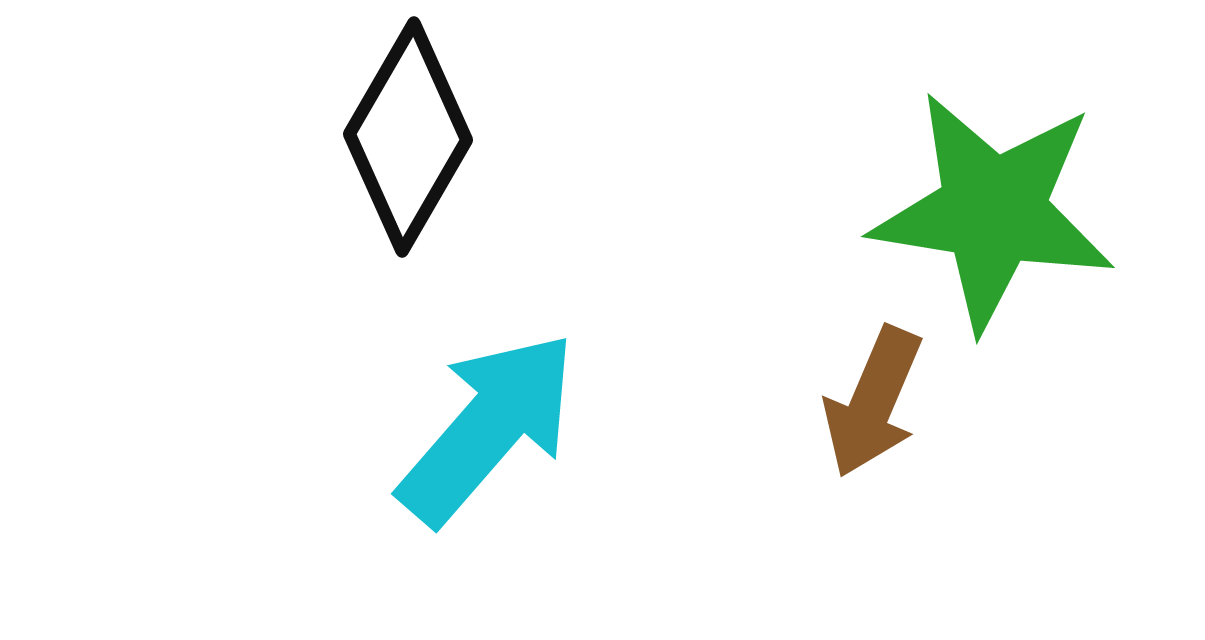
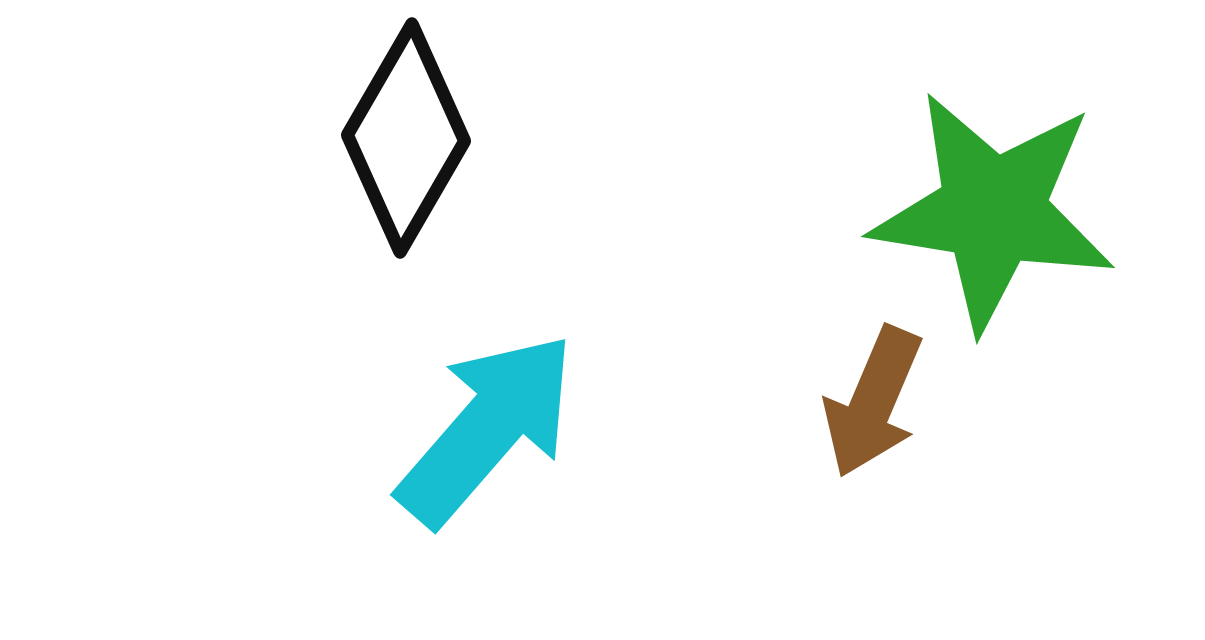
black diamond: moved 2 px left, 1 px down
cyan arrow: moved 1 px left, 1 px down
